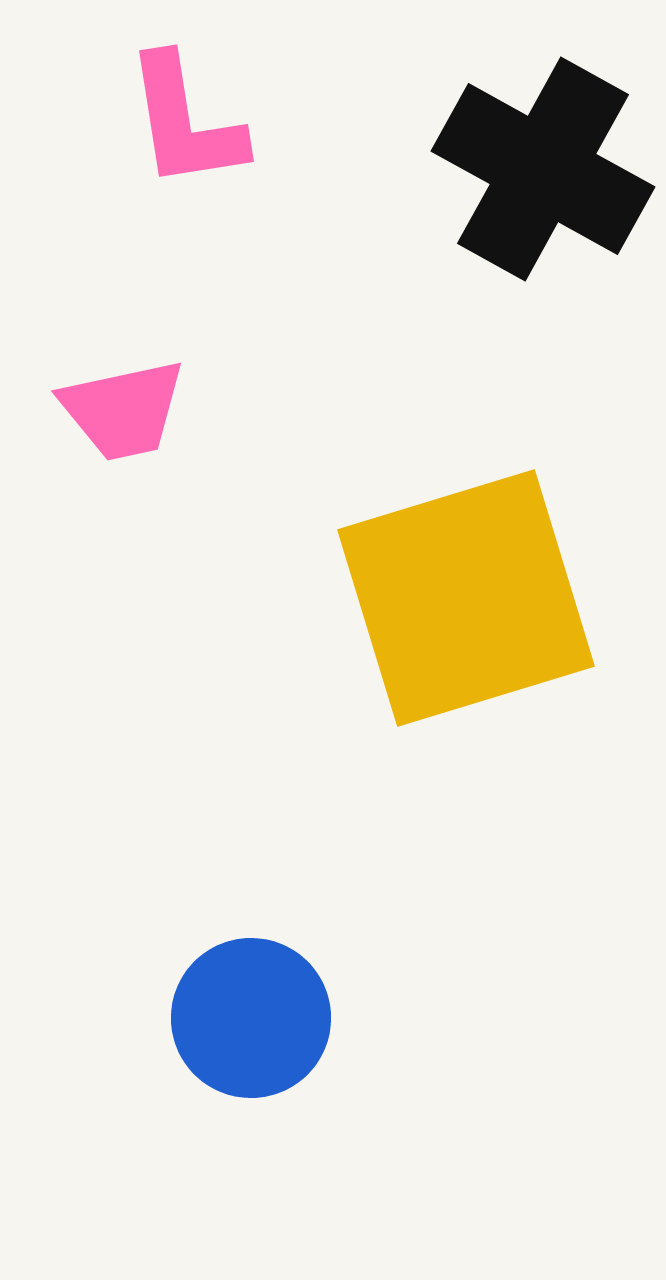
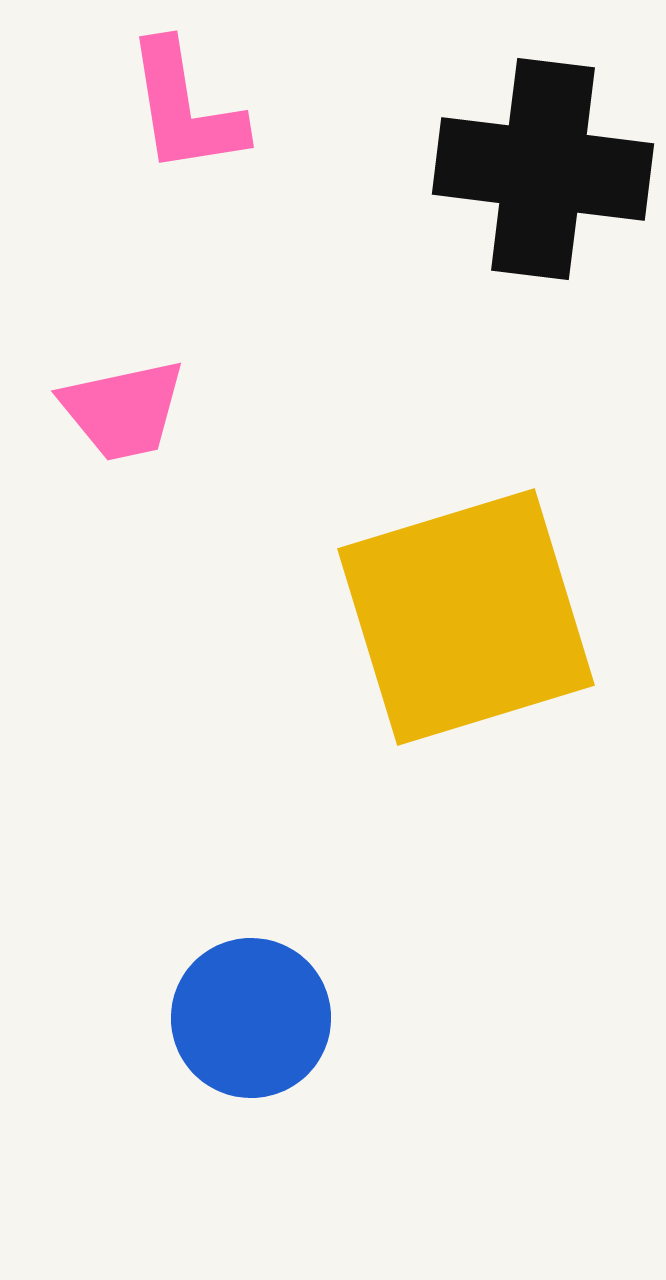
pink L-shape: moved 14 px up
black cross: rotated 22 degrees counterclockwise
yellow square: moved 19 px down
